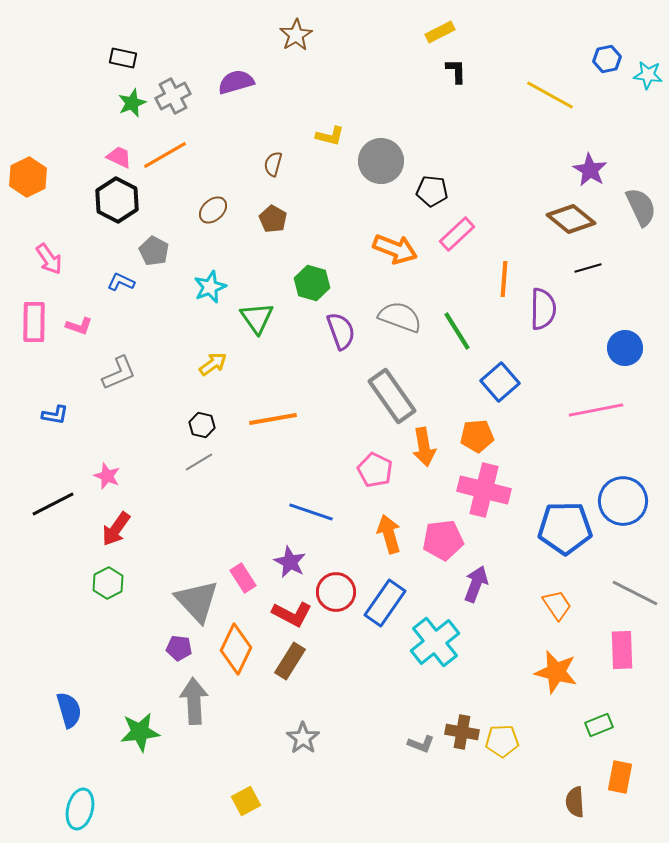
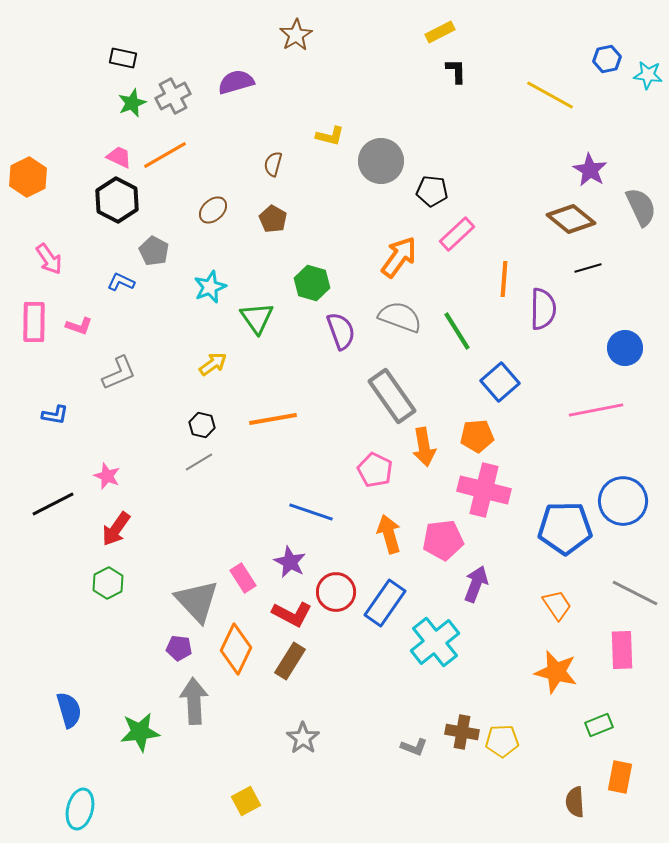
orange arrow at (395, 249): moved 4 px right, 8 px down; rotated 75 degrees counterclockwise
gray L-shape at (421, 744): moved 7 px left, 3 px down
